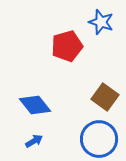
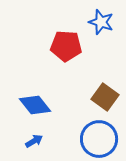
red pentagon: moved 1 px left; rotated 20 degrees clockwise
